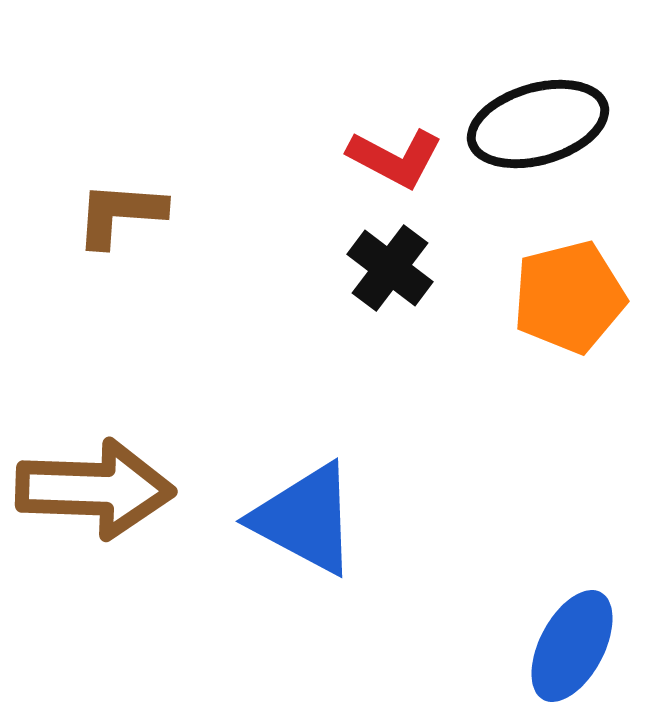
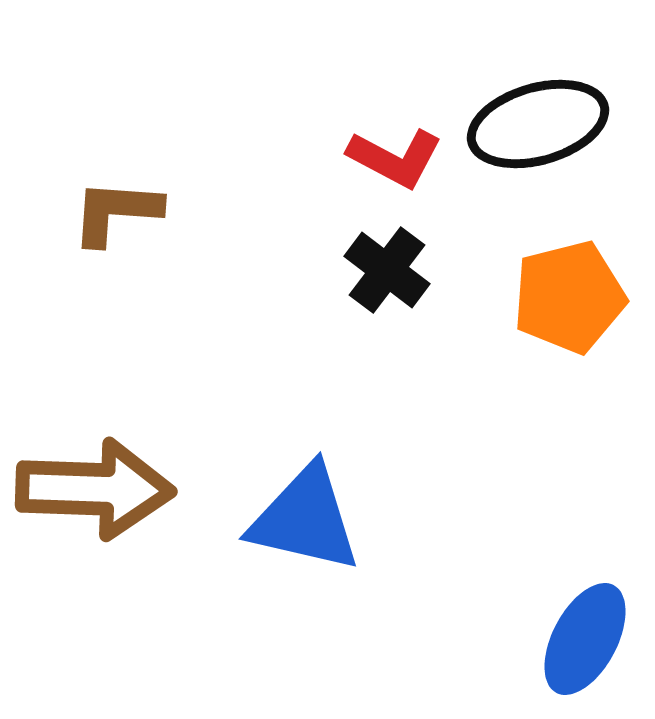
brown L-shape: moved 4 px left, 2 px up
black cross: moved 3 px left, 2 px down
blue triangle: rotated 15 degrees counterclockwise
blue ellipse: moved 13 px right, 7 px up
